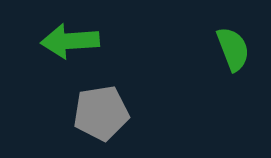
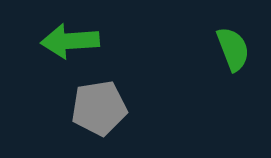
gray pentagon: moved 2 px left, 5 px up
